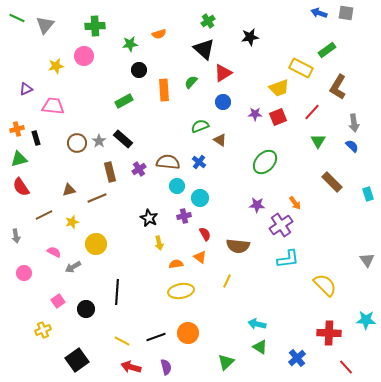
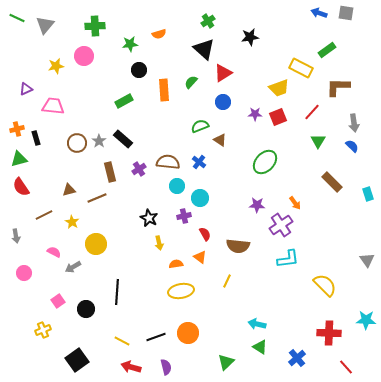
brown L-shape at (338, 87): rotated 60 degrees clockwise
yellow star at (72, 222): rotated 24 degrees counterclockwise
